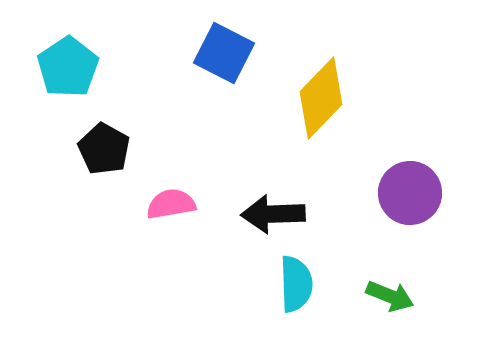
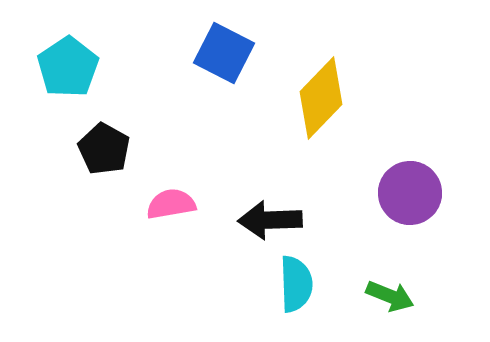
black arrow: moved 3 px left, 6 px down
